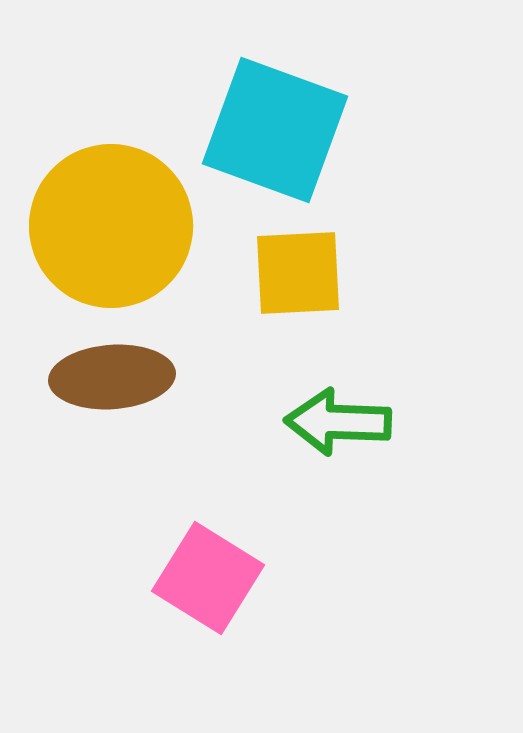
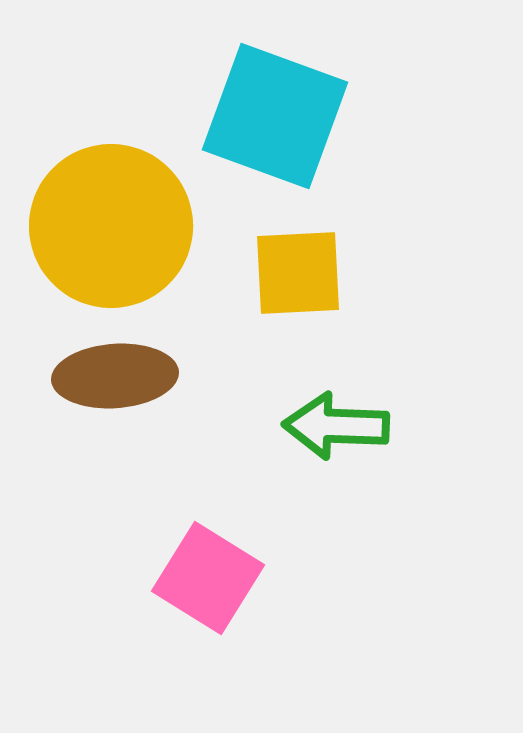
cyan square: moved 14 px up
brown ellipse: moved 3 px right, 1 px up
green arrow: moved 2 px left, 4 px down
